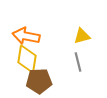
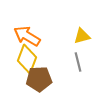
orange arrow: moved 1 px right; rotated 20 degrees clockwise
yellow diamond: rotated 12 degrees clockwise
brown pentagon: moved 2 px up
